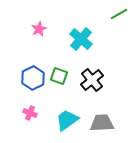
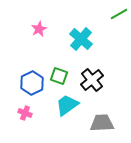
blue hexagon: moved 1 px left, 5 px down
pink cross: moved 5 px left
cyan trapezoid: moved 15 px up
